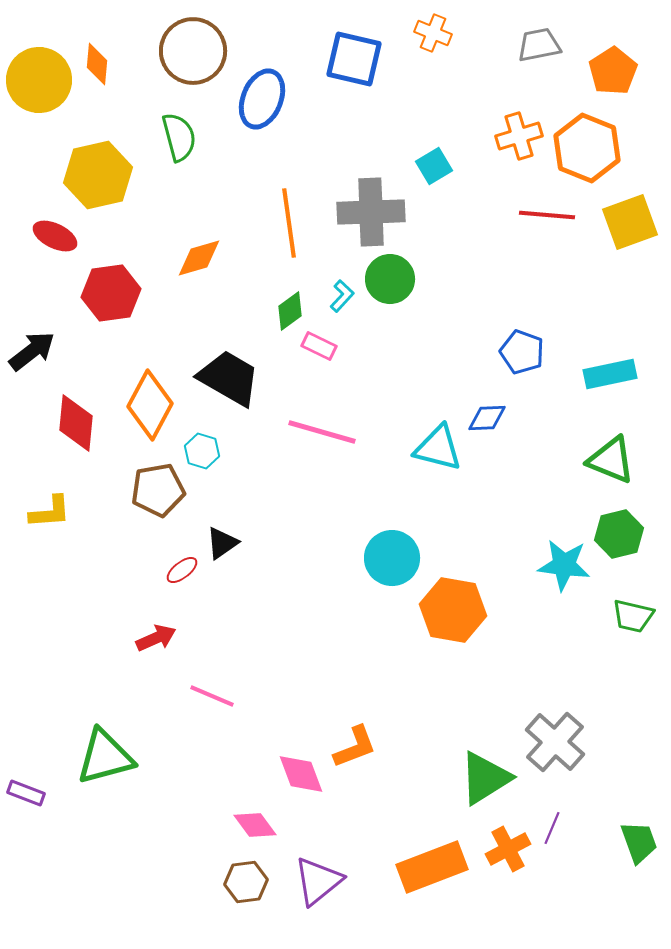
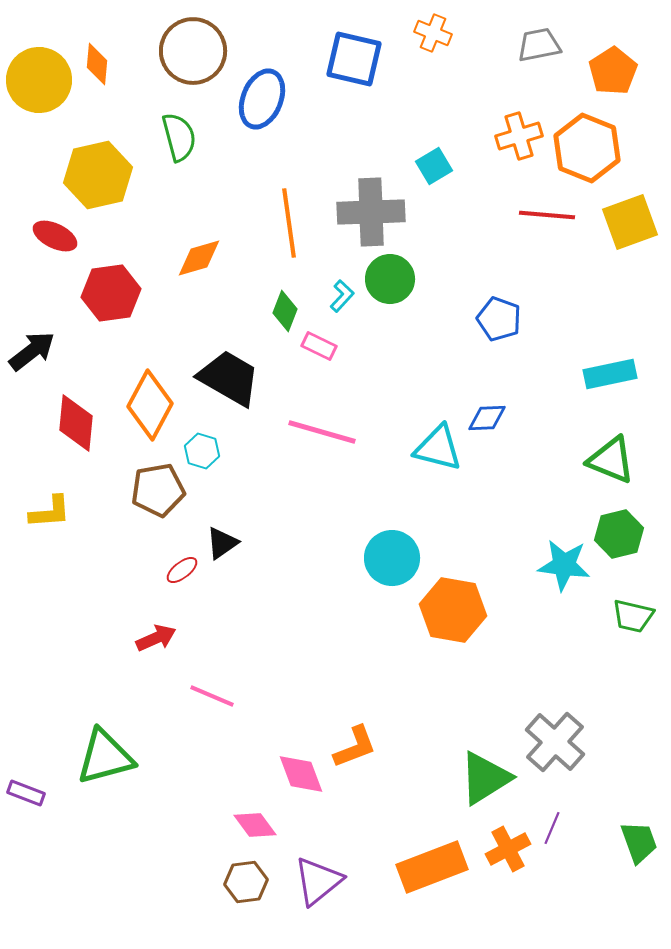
green diamond at (290, 311): moved 5 px left; rotated 33 degrees counterclockwise
blue pentagon at (522, 352): moved 23 px left, 33 px up
